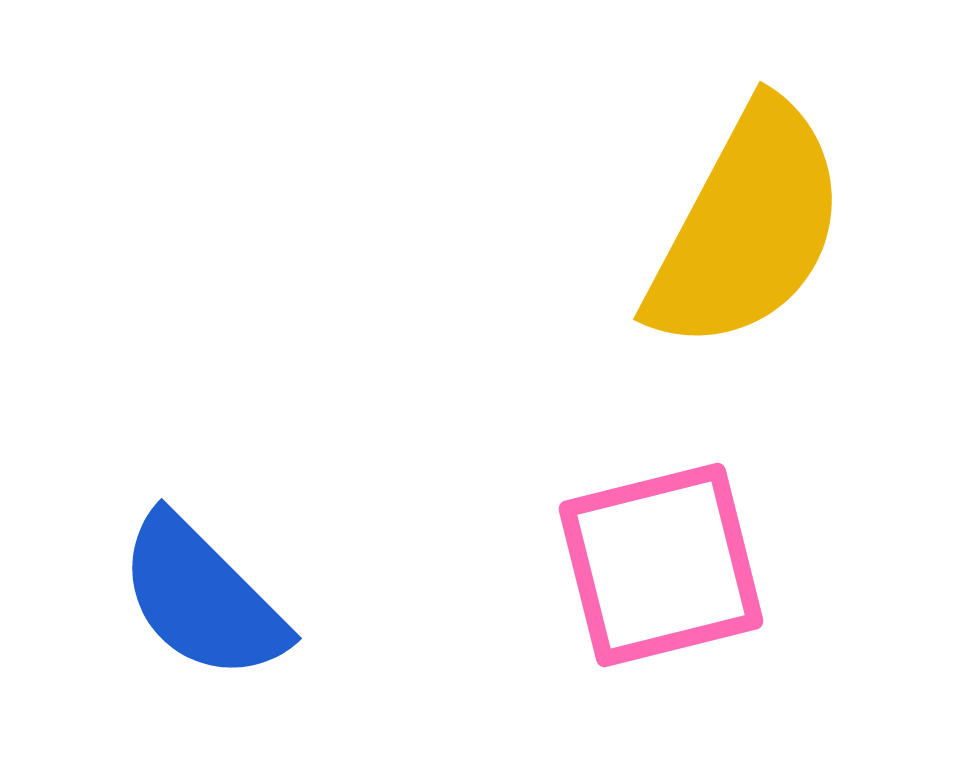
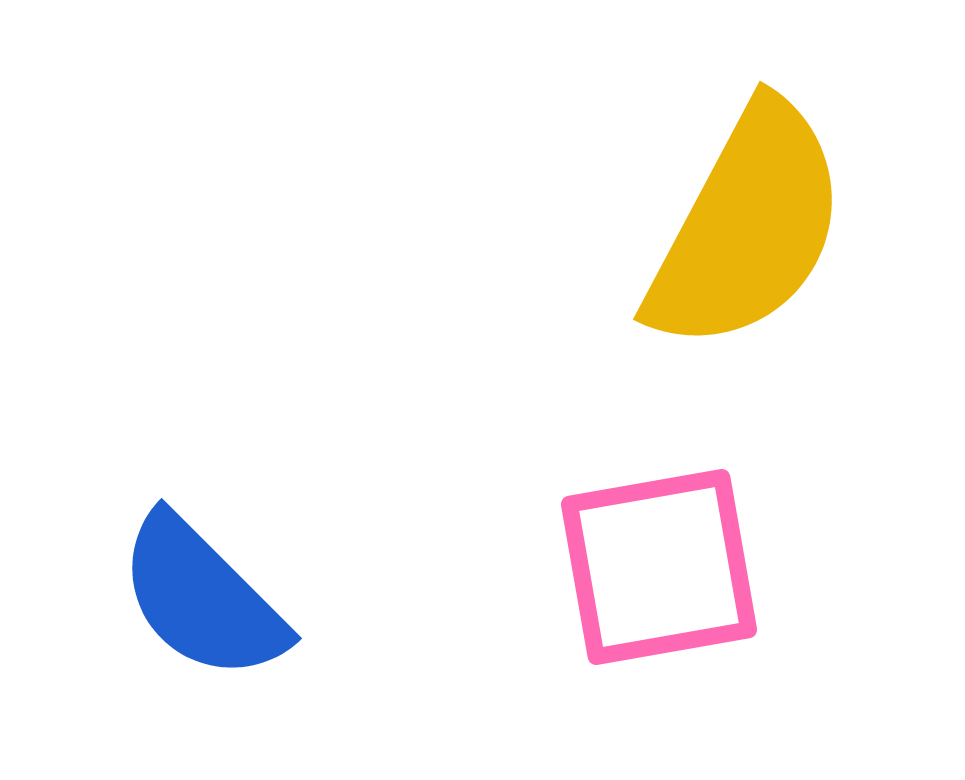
pink square: moved 2 px left, 2 px down; rotated 4 degrees clockwise
